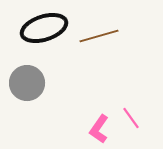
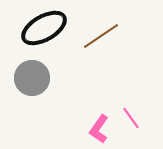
black ellipse: rotated 12 degrees counterclockwise
brown line: moved 2 px right; rotated 18 degrees counterclockwise
gray circle: moved 5 px right, 5 px up
